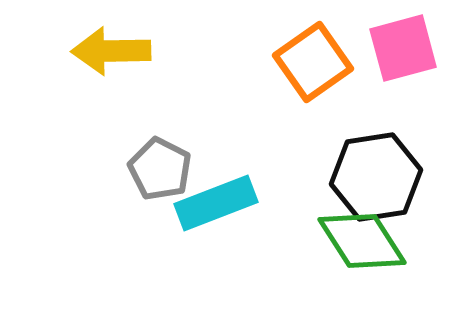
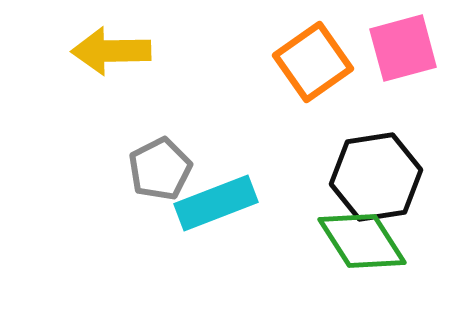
gray pentagon: rotated 18 degrees clockwise
